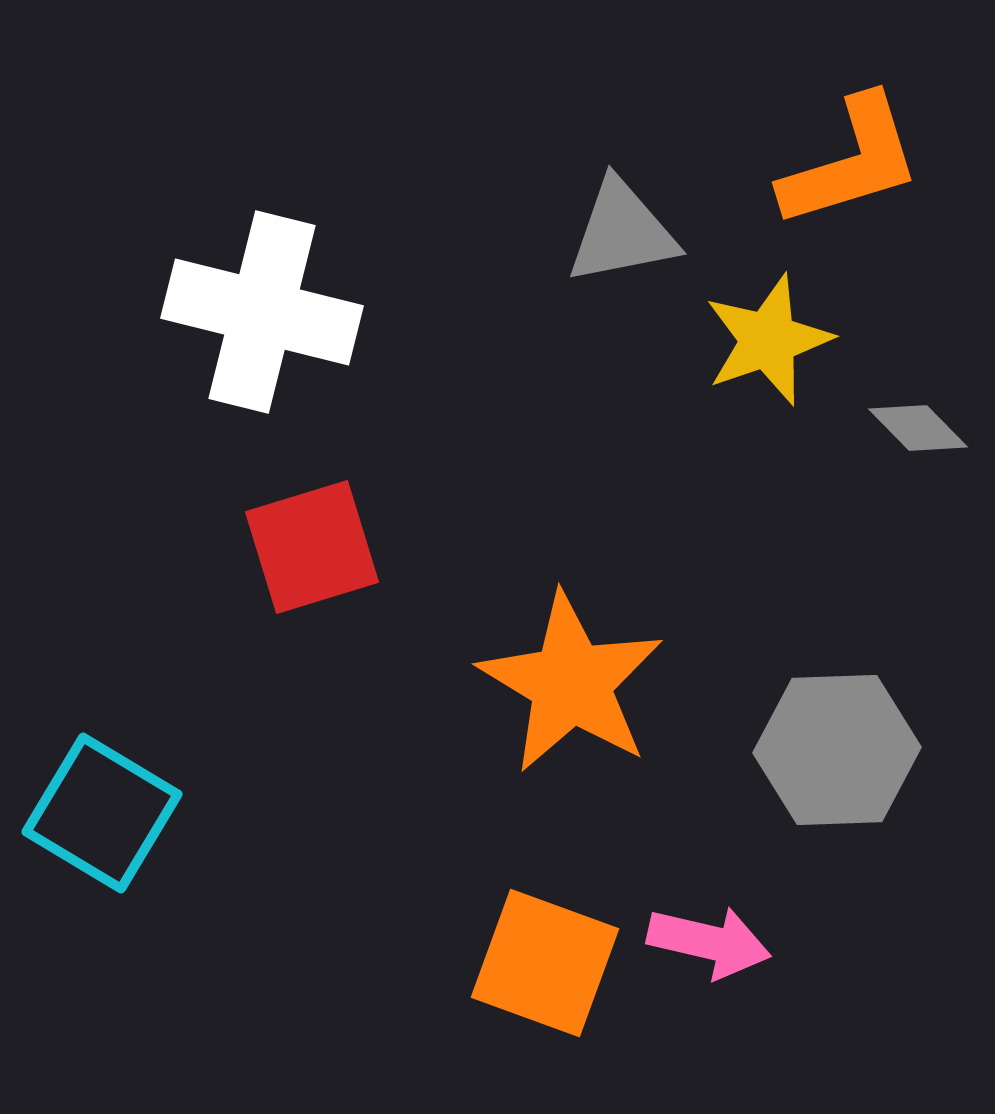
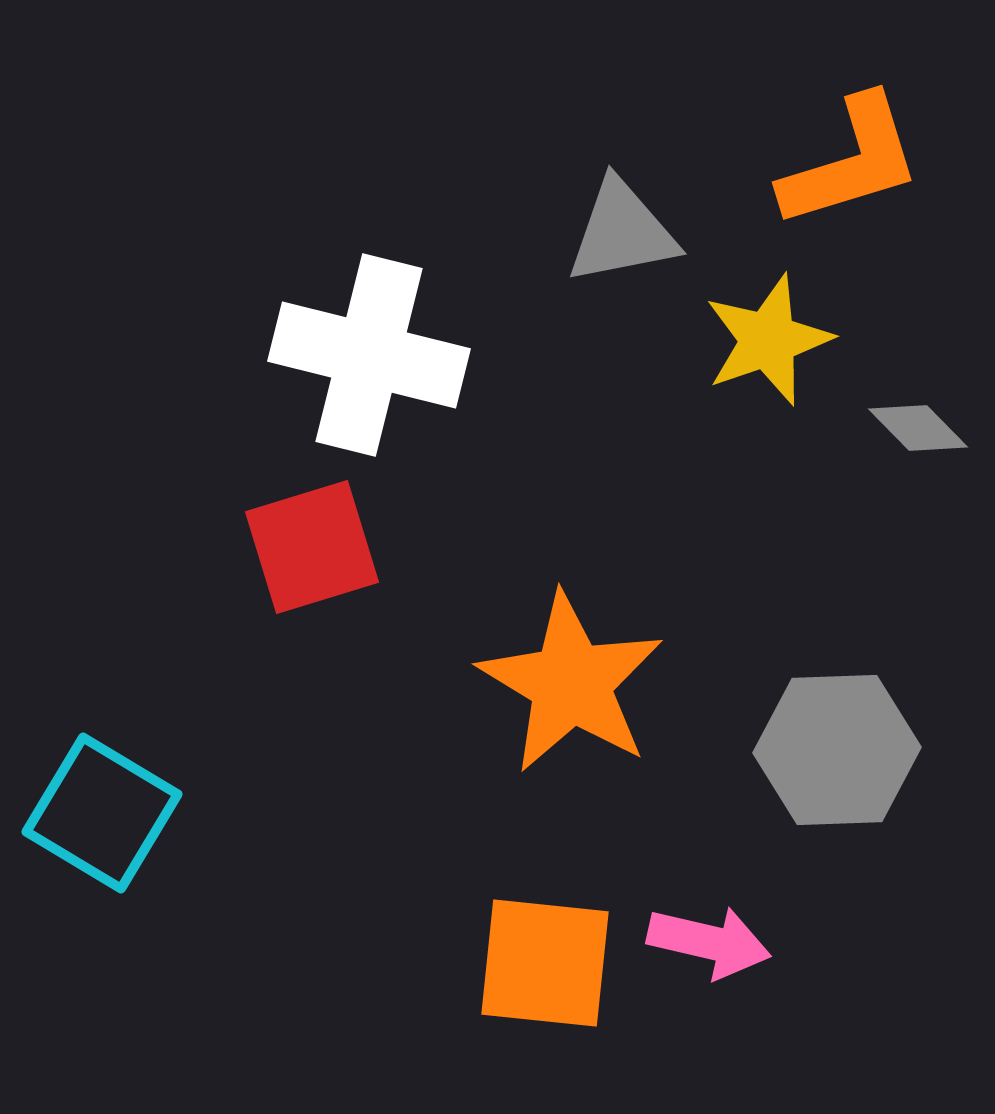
white cross: moved 107 px right, 43 px down
orange square: rotated 14 degrees counterclockwise
